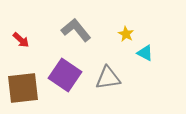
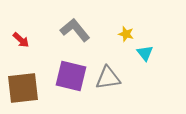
gray L-shape: moved 1 px left
yellow star: rotated 14 degrees counterclockwise
cyan triangle: rotated 24 degrees clockwise
purple square: moved 6 px right, 1 px down; rotated 20 degrees counterclockwise
